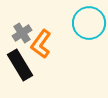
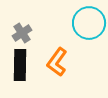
orange L-shape: moved 16 px right, 18 px down
black rectangle: rotated 32 degrees clockwise
